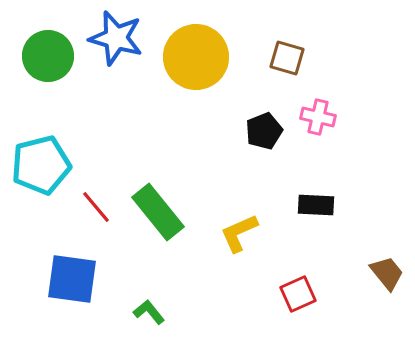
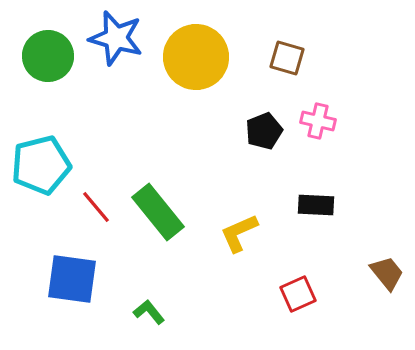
pink cross: moved 4 px down
